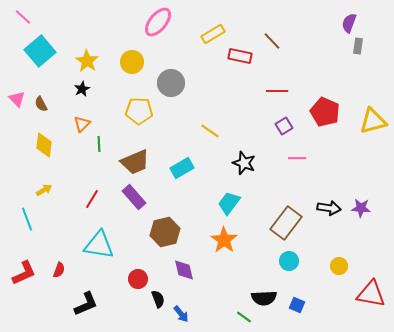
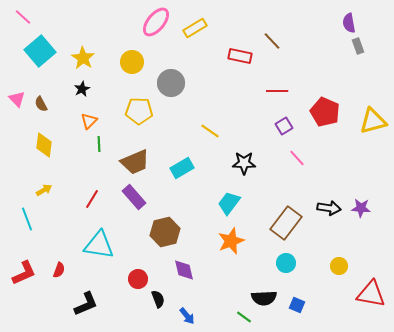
pink ellipse at (158, 22): moved 2 px left
purple semicircle at (349, 23): rotated 30 degrees counterclockwise
yellow rectangle at (213, 34): moved 18 px left, 6 px up
gray rectangle at (358, 46): rotated 28 degrees counterclockwise
yellow star at (87, 61): moved 4 px left, 3 px up
orange triangle at (82, 124): moved 7 px right, 3 px up
pink line at (297, 158): rotated 48 degrees clockwise
black star at (244, 163): rotated 20 degrees counterclockwise
orange star at (224, 240): moved 7 px right, 1 px down; rotated 16 degrees clockwise
cyan circle at (289, 261): moved 3 px left, 2 px down
blue arrow at (181, 314): moved 6 px right, 2 px down
